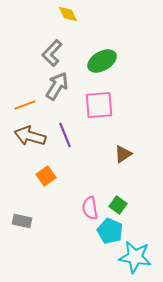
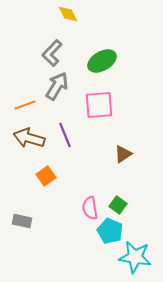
brown arrow: moved 1 px left, 2 px down
